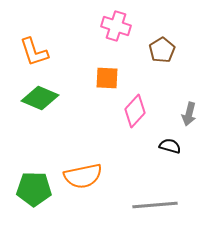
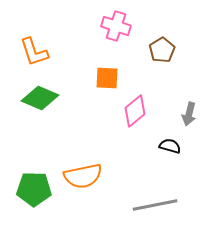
pink diamond: rotated 8 degrees clockwise
gray line: rotated 6 degrees counterclockwise
